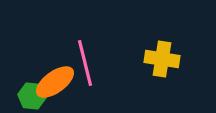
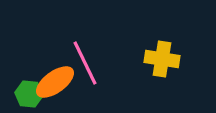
pink line: rotated 12 degrees counterclockwise
green hexagon: moved 3 px left, 2 px up
